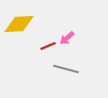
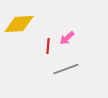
red line: rotated 63 degrees counterclockwise
gray line: rotated 35 degrees counterclockwise
